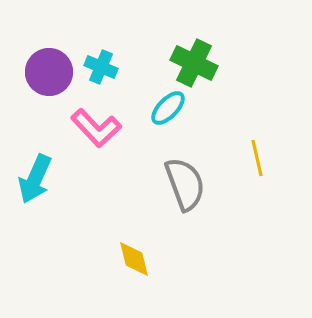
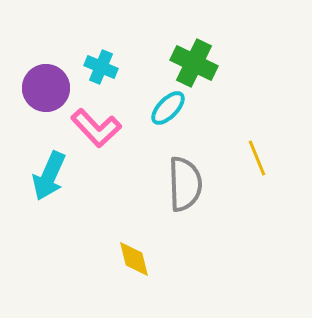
purple circle: moved 3 px left, 16 px down
yellow line: rotated 9 degrees counterclockwise
cyan arrow: moved 14 px right, 3 px up
gray semicircle: rotated 18 degrees clockwise
